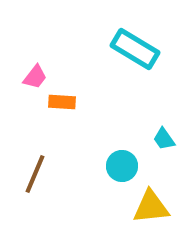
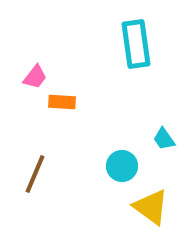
cyan rectangle: moved 1 px right, 5 px up; rotated 51 degrees clockwise
yellow triangle: rotated 42 degrees clockwise
